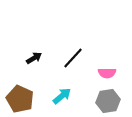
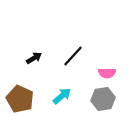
black line: moved 2 px up
gray hexagon: moved 5 px left, 2 px up
